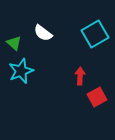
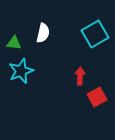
white semicircle: rotated 114 degrees counterclockwise
green triangle: rotated 35 degrees counterclockwise
